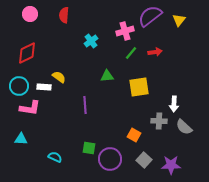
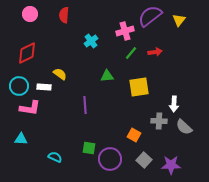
yellow semicircle: moved 1 px right, 3 px up
